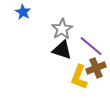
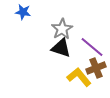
blue star: rotated 21 degrees counterclockwise
purple line: moved 1 px right, 1 px down
black triangle: moved 1 px left, 2 px up
yellow L-shape: rotated 120 degrees clockwise
